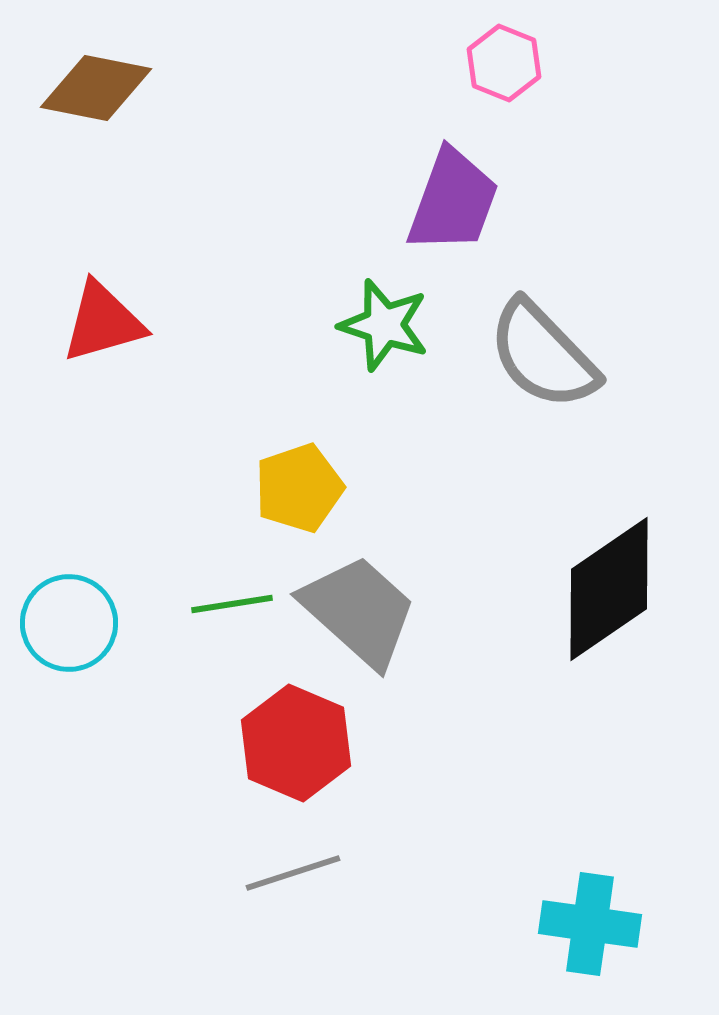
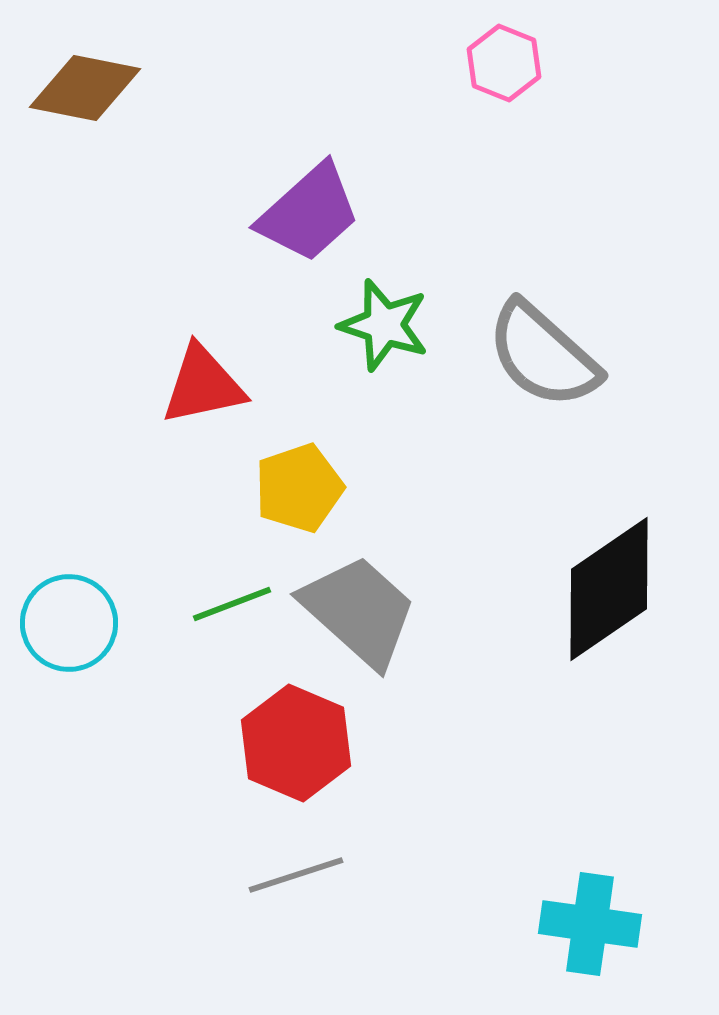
brown diamond: moved 11 px left
purple trapezoid: moved 144 px left, 12 px down; rotated 28 degrees clockwise
red triangle: moved 100 px right, 63 px down; rotated 4 degrees clockwise
gray semicircle: rotated 4 degrees counterclockwise
green line: rotated 12 degrees counterclockwise
gray line: moved 3 px right, 2 px down
